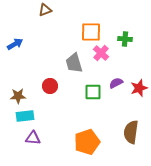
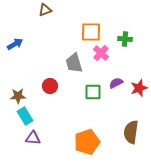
cyan rectangle: rotated 66 degrees clockwise
